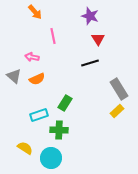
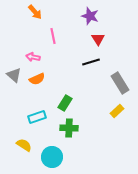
pink arrow: moved 1 px right
black line: moved 1 px right, 1 px up
gray triangle: moved 1 px up
gray rectangle: moved 1 px right, 6 px up
cyan rectangle: moved 2 px left, 2 px down
green cross: moved 10 px right, 2 px up
yellow semicircle: moved 1 px left, 3 px up
cyan circle: moved 1 px right, 1 px up
